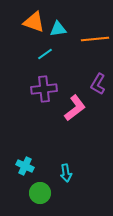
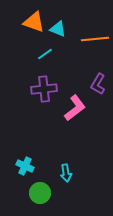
cyan triangle: rotated 30 degrees clockwise
